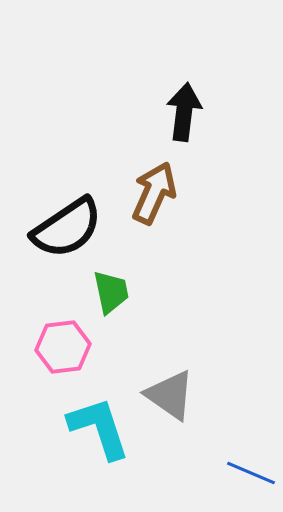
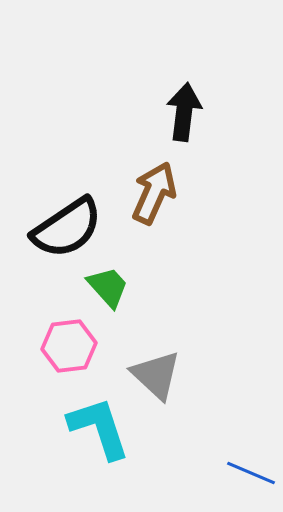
green trapezoid: moved 3 px left, 5 px up; rotated 30 degrees counterclockwise
pink hexagon: moved 6 px right, 1 px up
gray triangle: moved 14 px left, 20 px up; rotated 8 degrees clockwise
